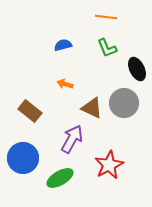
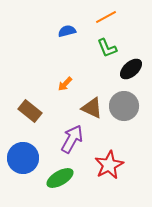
orange line: rotated 35 degrees counterclockwise
blue semicircle: moved 4 px right, 14 px up
black ellipse: moved 6 px left; rotated 75 degrees clockwise
orange arrow: rotated 63 degrees counterclockwise
gray circle: moved 3 px down
